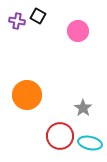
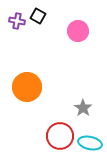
orange circle: moved 8 px up
